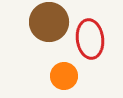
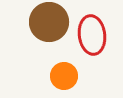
red ellipse: moved 2 px right, 4 px up
